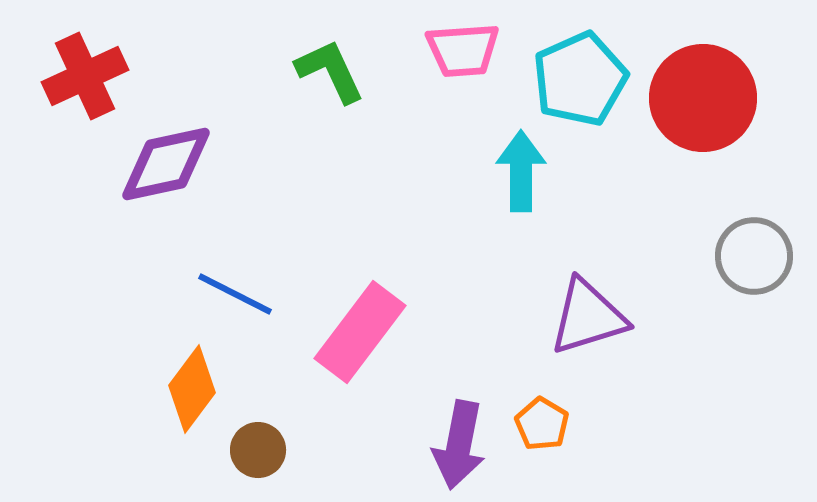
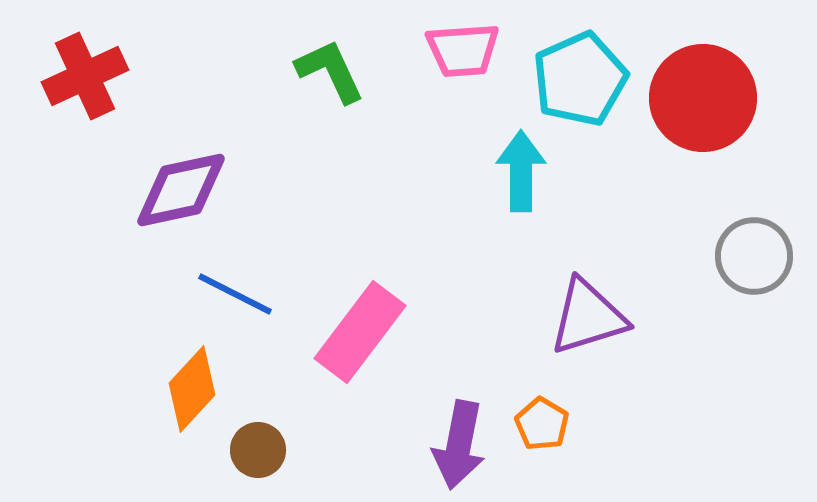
purple diamond: moved 15 px right, 26 px down
orange diamond: rotated 6 degrees clockwise
